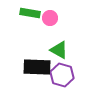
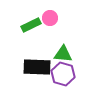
green rectangle: moved 1 px right, 12 px down; rotated 36 degrees counterclockwise
green triangle: moved 4 px right, 4 px down; rotated 24 degrees counterclockwise
purple hexagon: moved 1 px right, 1 px up
